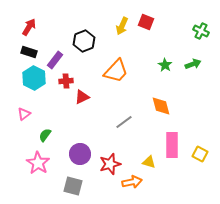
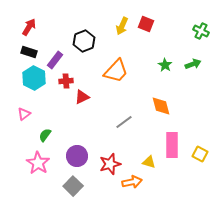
red square: moved 2 px down
purple circle: moved 3 px left, 2 px down
gray square: rotated 30 degrees clockwise
